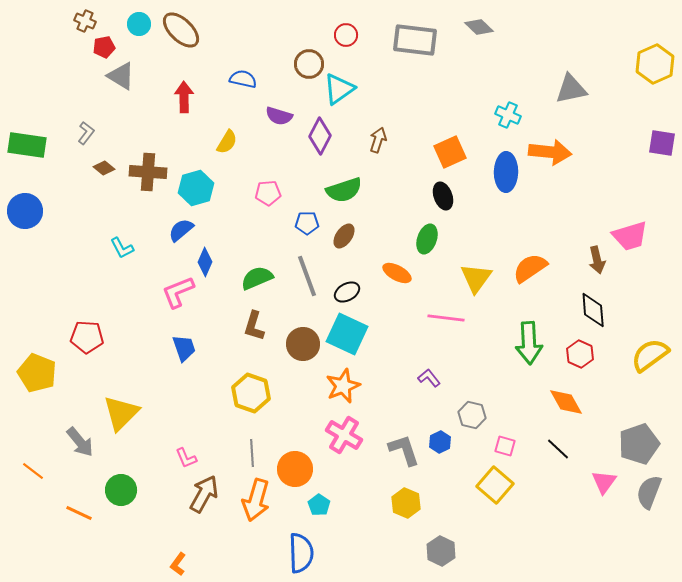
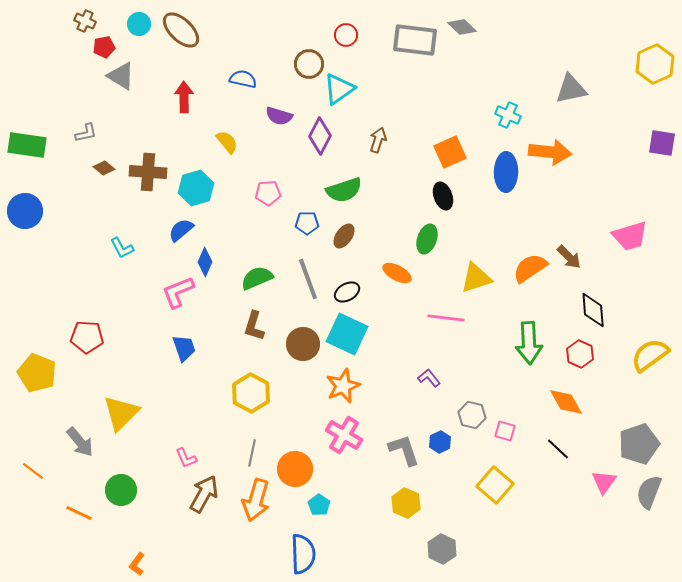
gray diamond at (479, 27): moved 17 px left
gray L-shape at (86, 133): rotated 40 degrees clockwise
yellow semicircle at (227, 142): rotated 70 degrees counterclockwise
brown arrow at (597, 260): moved 28 px left, 3 px up; rotated 32 degrees counterclockwise
gray line at (307, 276): moved 1 px right, 3 px down
yellow triangle at (476, 278): rotated 36 degrees clockwise
yellow hexagon at (251, 393): rotated 9 degrees clockwise
pink square at (505, 446): moved 15 px up
gray line at (252, 453): rotated 16 degrees clockwise
gray hexagon at (441, 551): moved 1 px right, 2 px up
blue semicircle at (301, 553): moved 2 px right, 1 px down
orange L-shape at (178, 564): moved 41 px left
